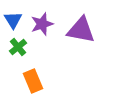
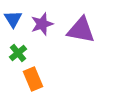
blue triangle: moved 1 px up
green cross: moved 6 px down
orange rectangle: moved 2 px up
